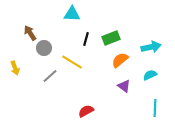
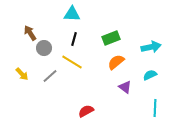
black line: moved 12 px left
orange semicircle: moved 4 px left, 2 px down
yellow arrow: moved 7 px right, 6 px down; rotated 24 degrees counterclockwise
purple triangle: moved 1 px right, 1 px down
